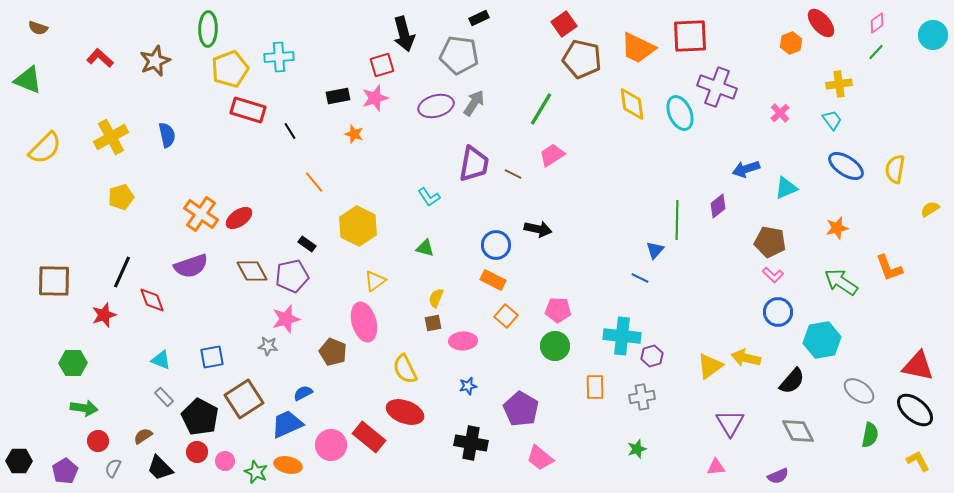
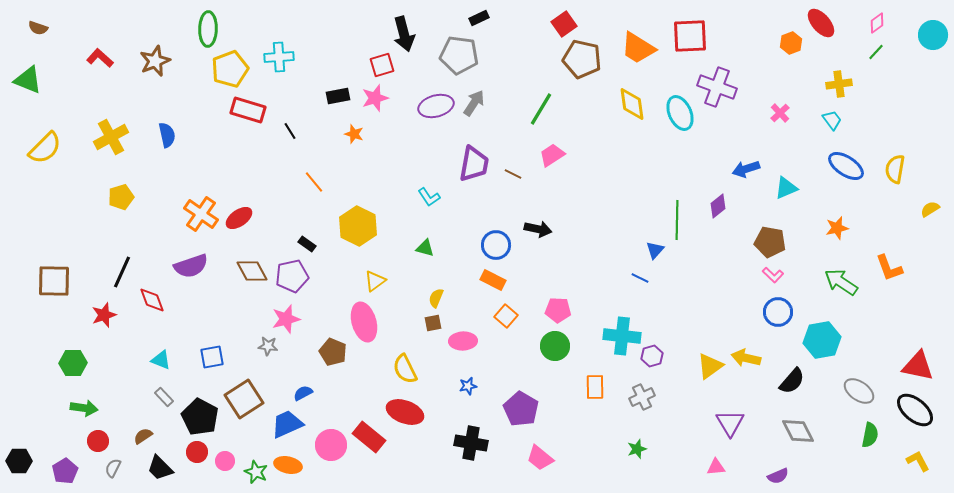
orange trapezoid at (638, 48): rotated 6 degrees clockwise
gray cross at (642, 397): rotated 15 degrees counterclockwise
